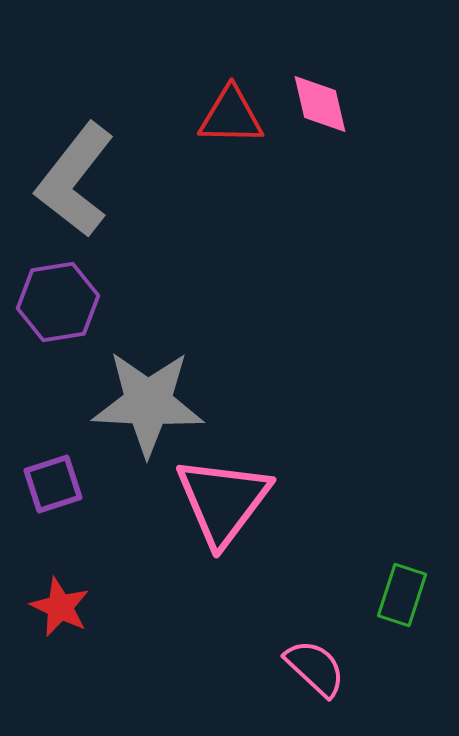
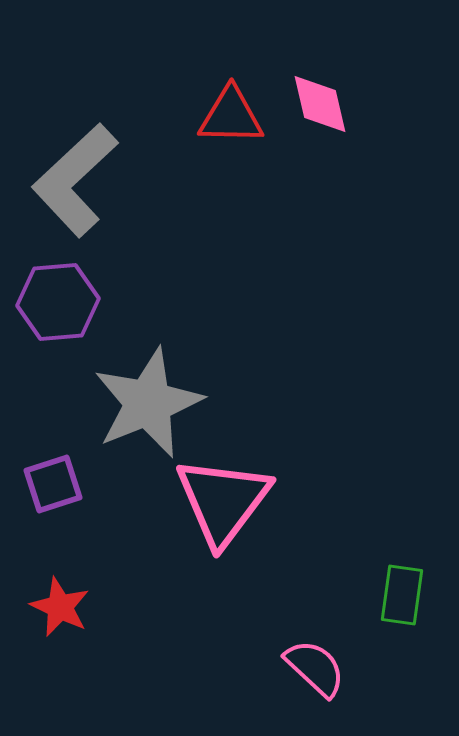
gray L-shape: rotated 9 degrees clockwise
purple hexagon: rotated 4 degrees clockwise
gray star: rotated 25 degrees counterclockwise
green rectangle: rotated 10 degrees counterclockwise
